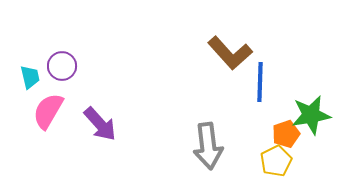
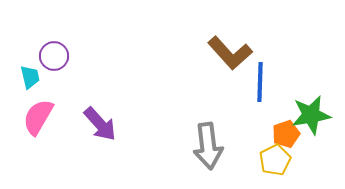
purple circle: moved 8 px left, 10 px up
pink semicircle: moved 10 px left, 6 px down
yellow pentagon: moved 1 px left, 1 px up
